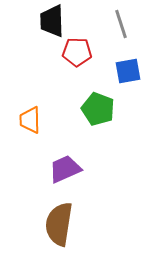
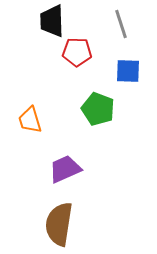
blue square: rotated 12 degrees clockwise
orange trapezoid: rotated 16 degrees counterclockwise
